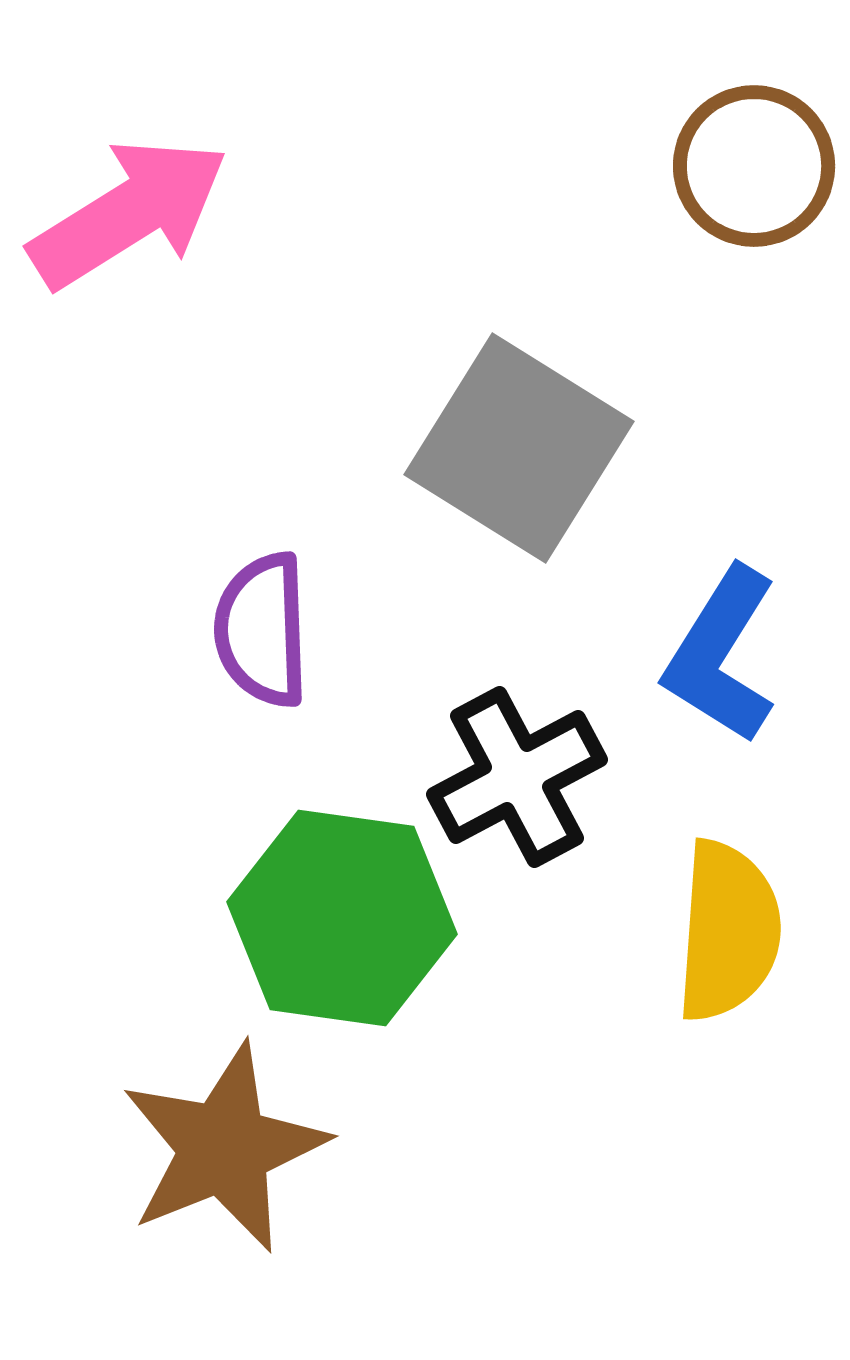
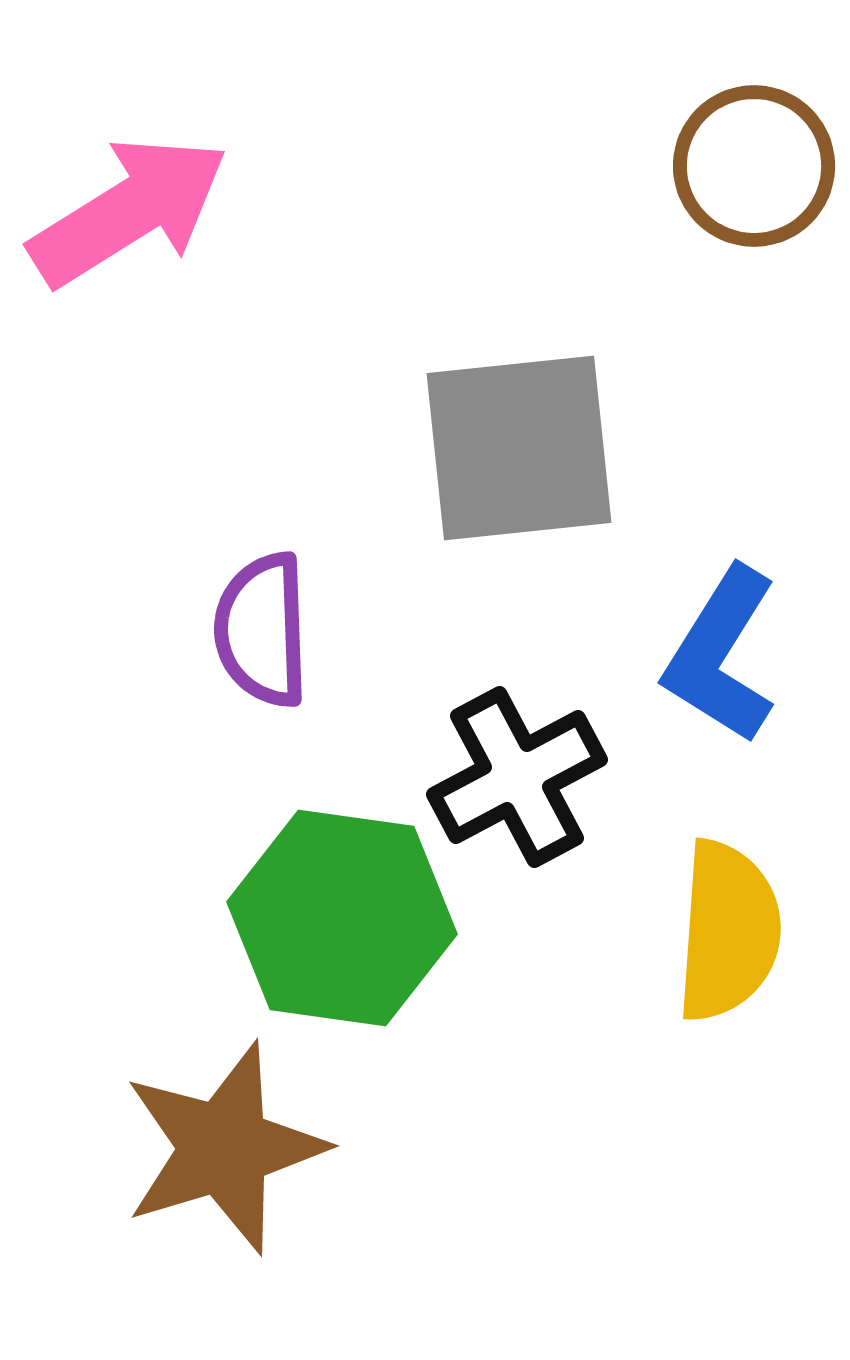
pink arrow: moved 2 px up
gray square: rotated 38 degrees counterclockwise
brown star: rotated 5 degrees clockwise
